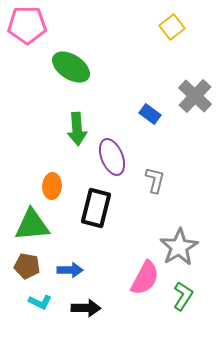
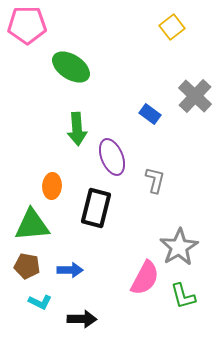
green L-shape: rotated 132 degrees clockwise
black arrow: moved 4 px left, 11 px down
